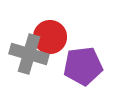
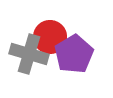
purple pentagon: moved 9 px left, 12 px up; rotated 24 degrees counterclockwise
